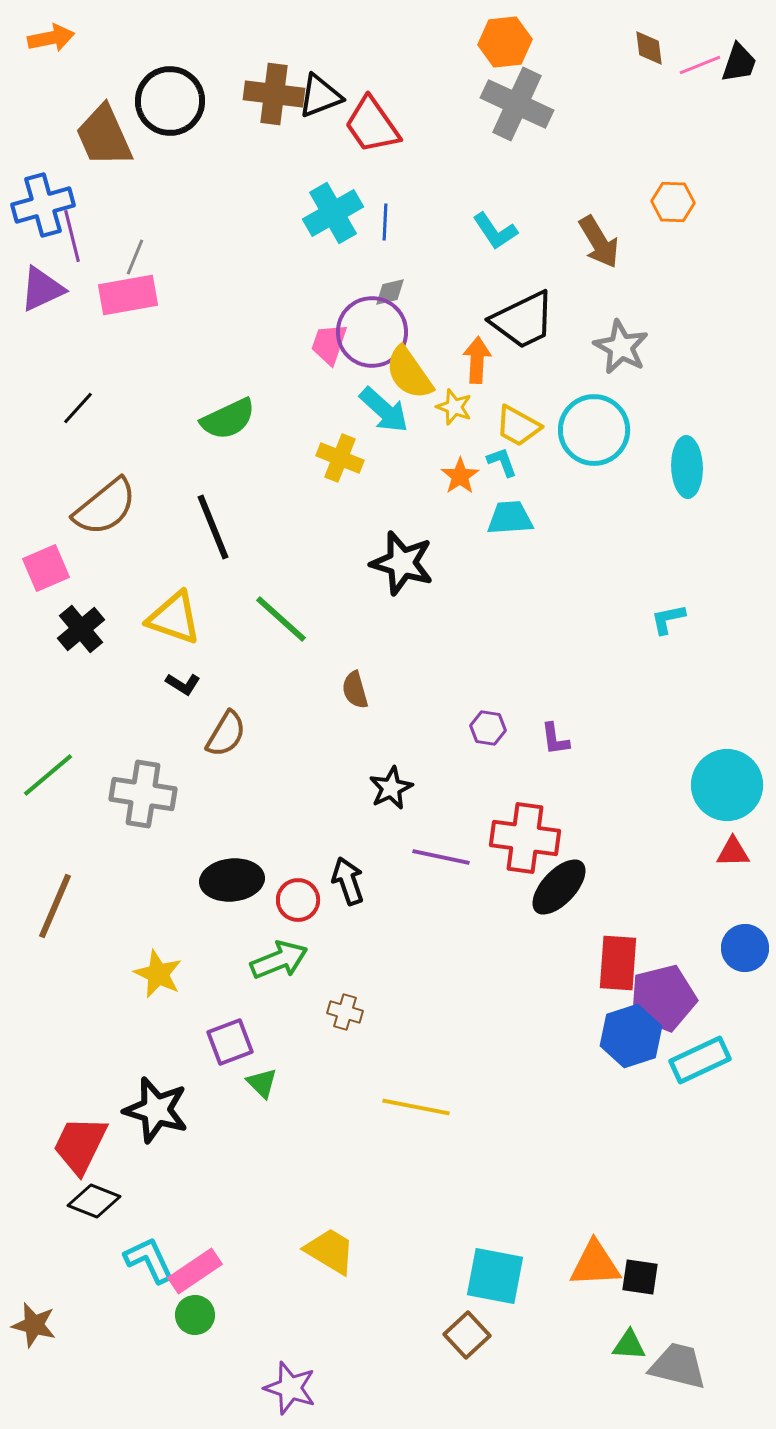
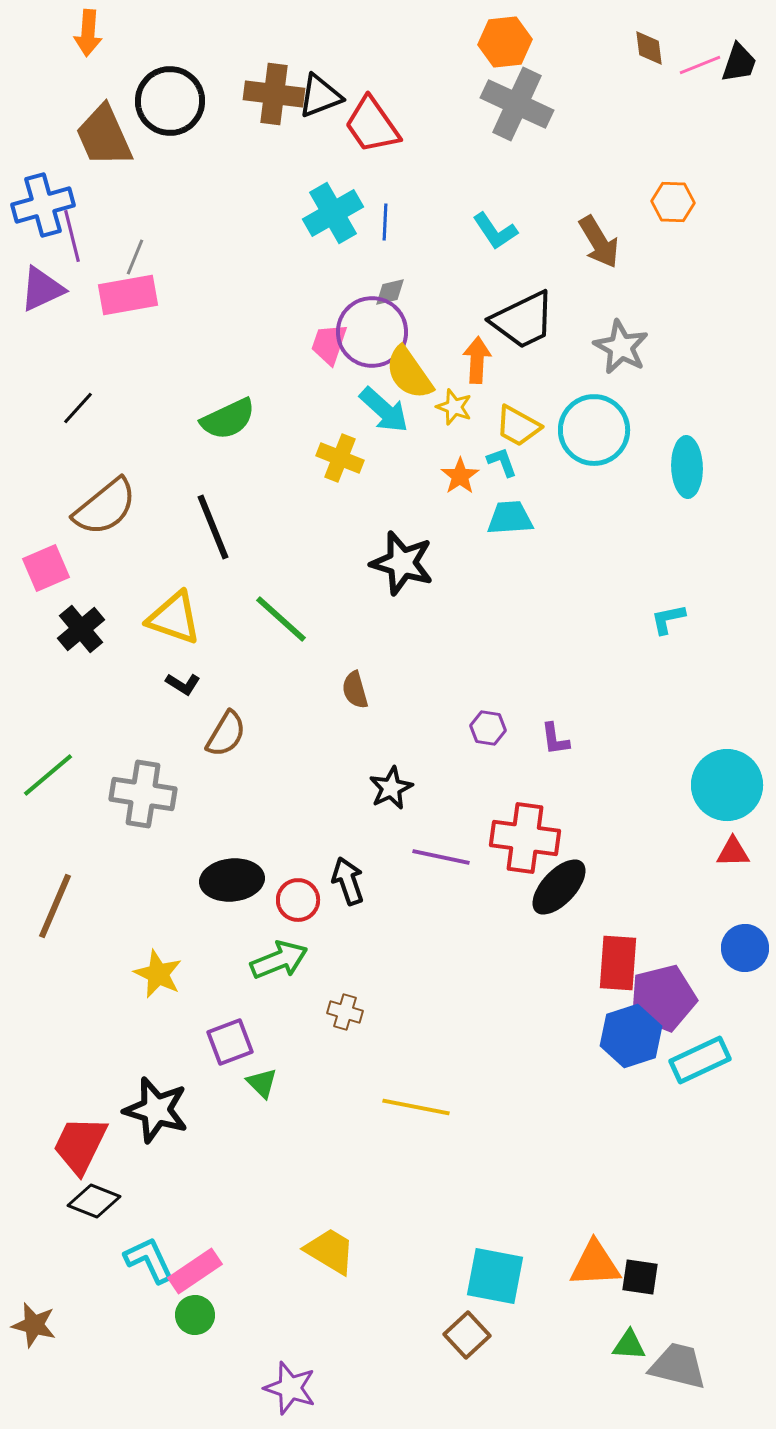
orange arrow at (51, 38): moved 37 px right, 5 px up; rotated 105 degrees clockwise
